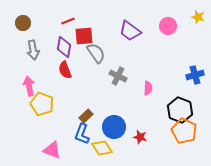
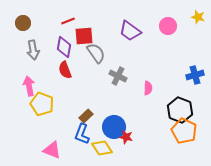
red star: moved 14 px left
